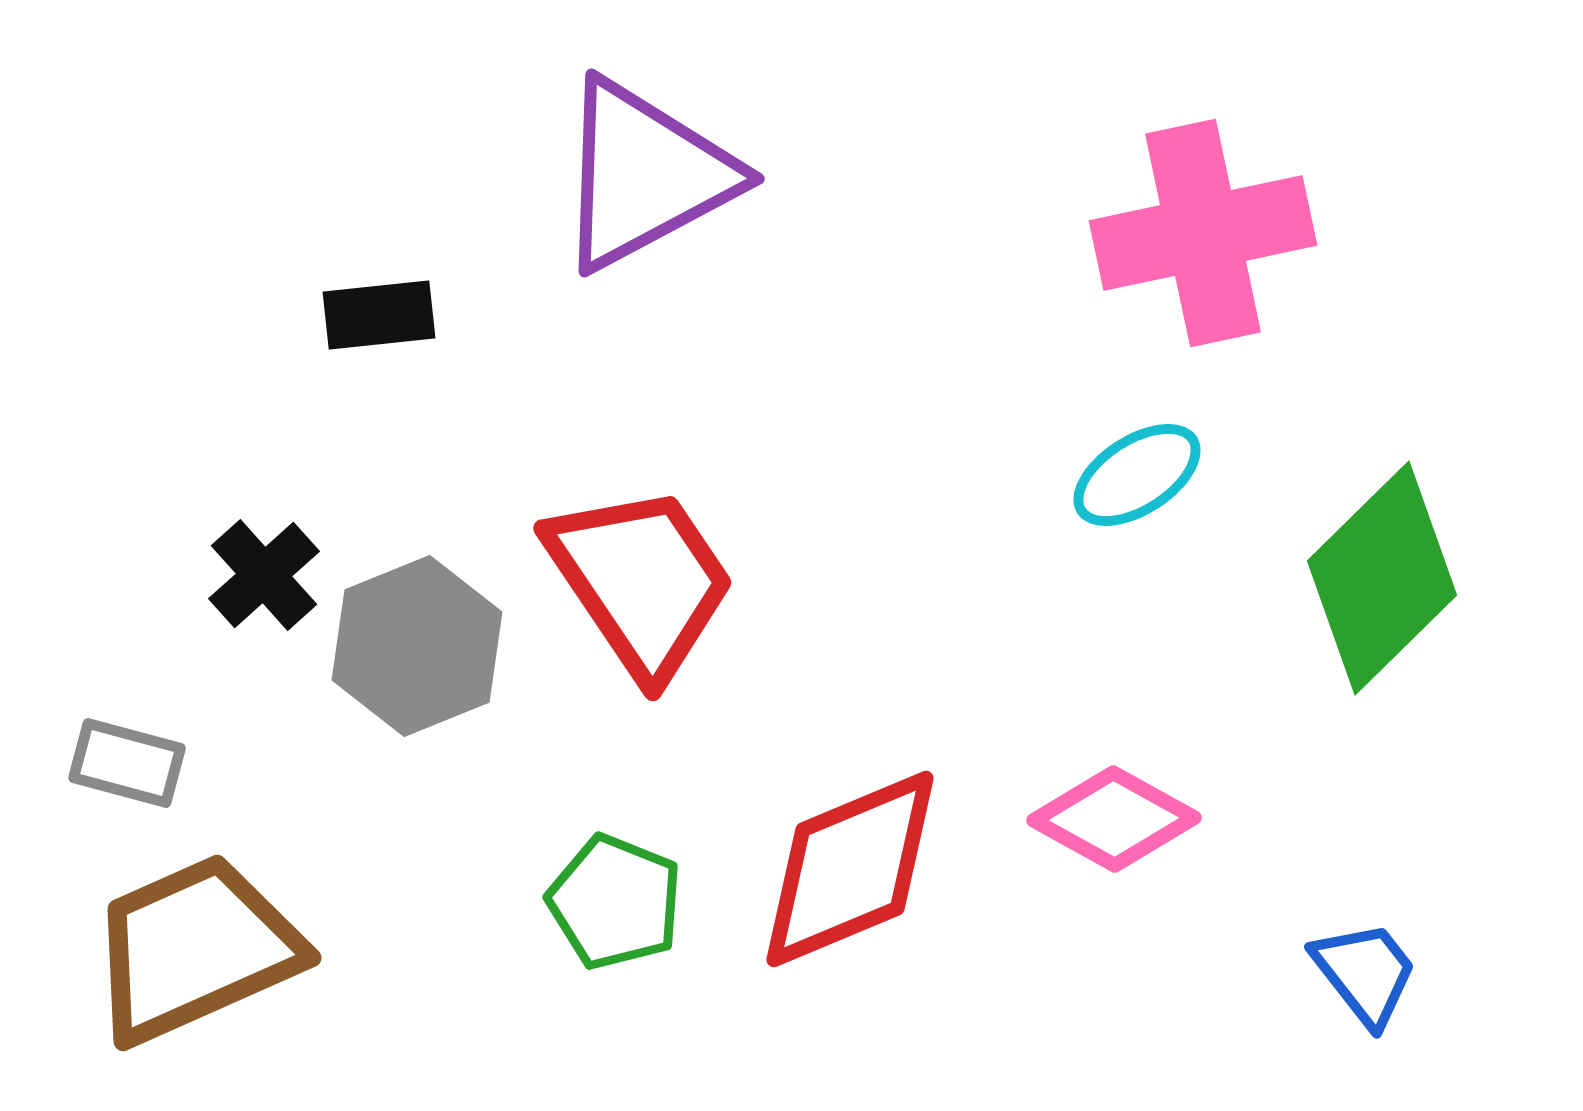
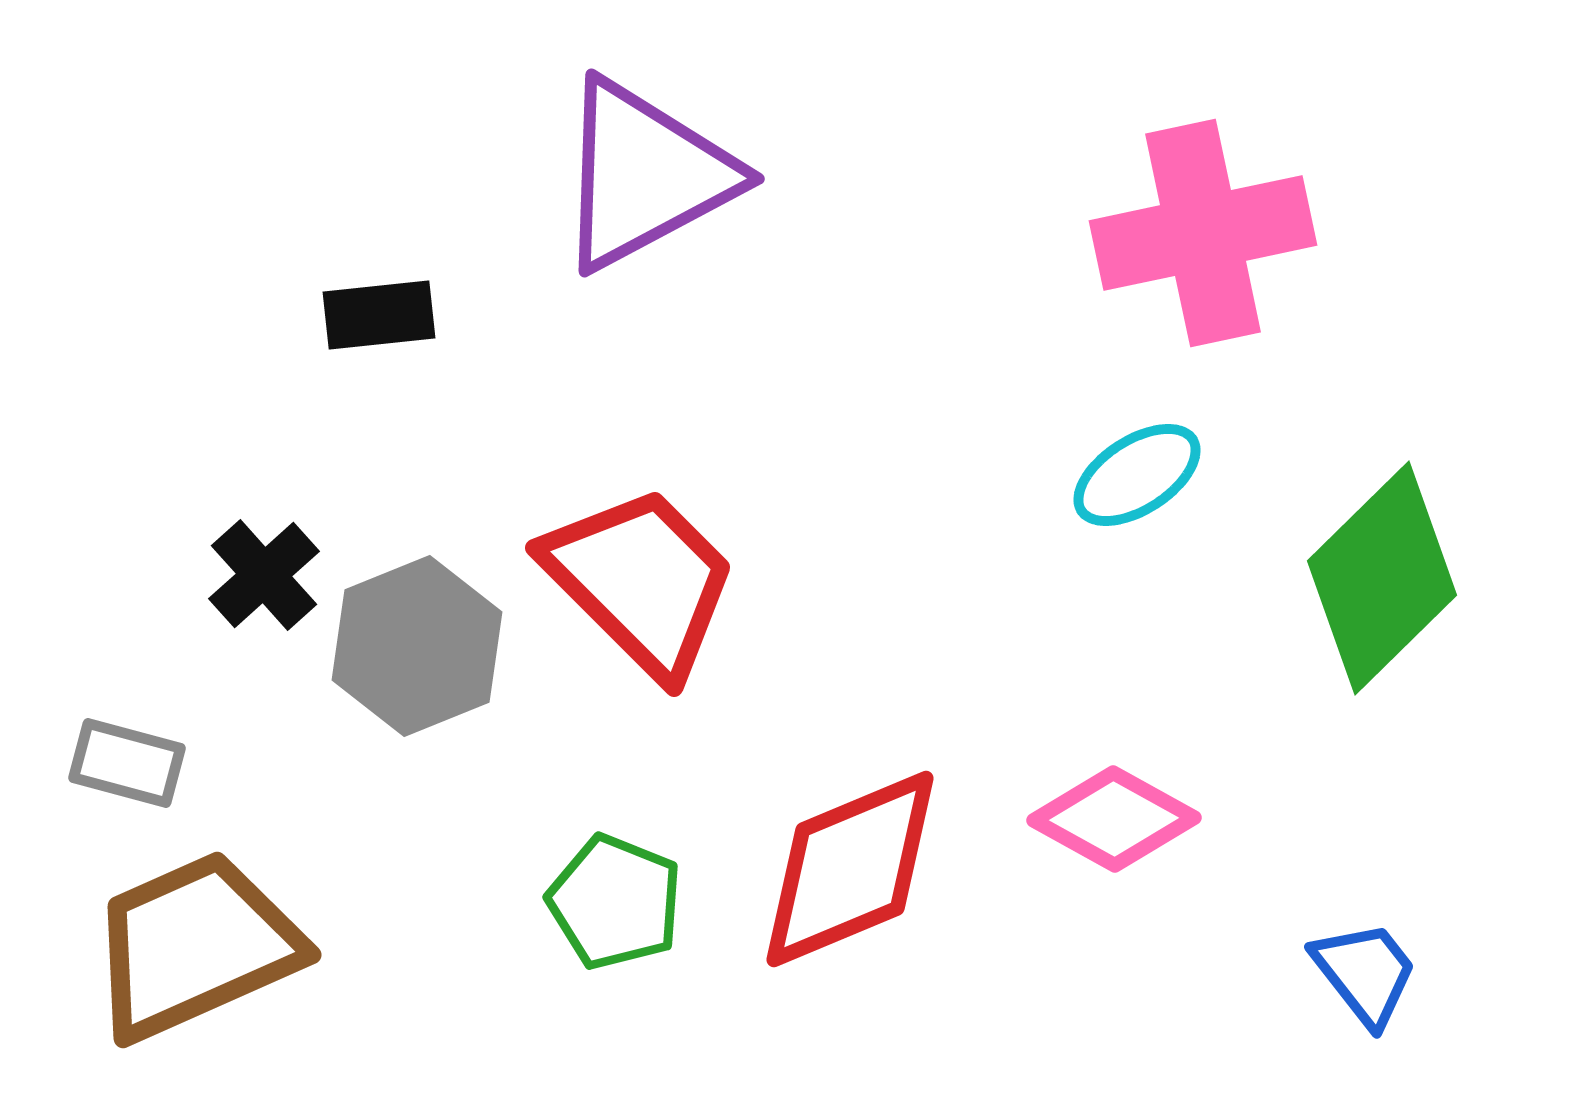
red trapezoid: rotated 11 degrees counterclockwise
brown trapezoid: moved 3 px up
